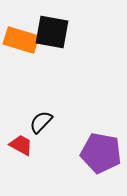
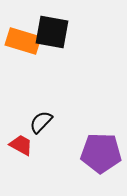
orange rectangle: moved 2 px right, 1 px down
purple pentagon: rotated 9 degrees counterclockwise
